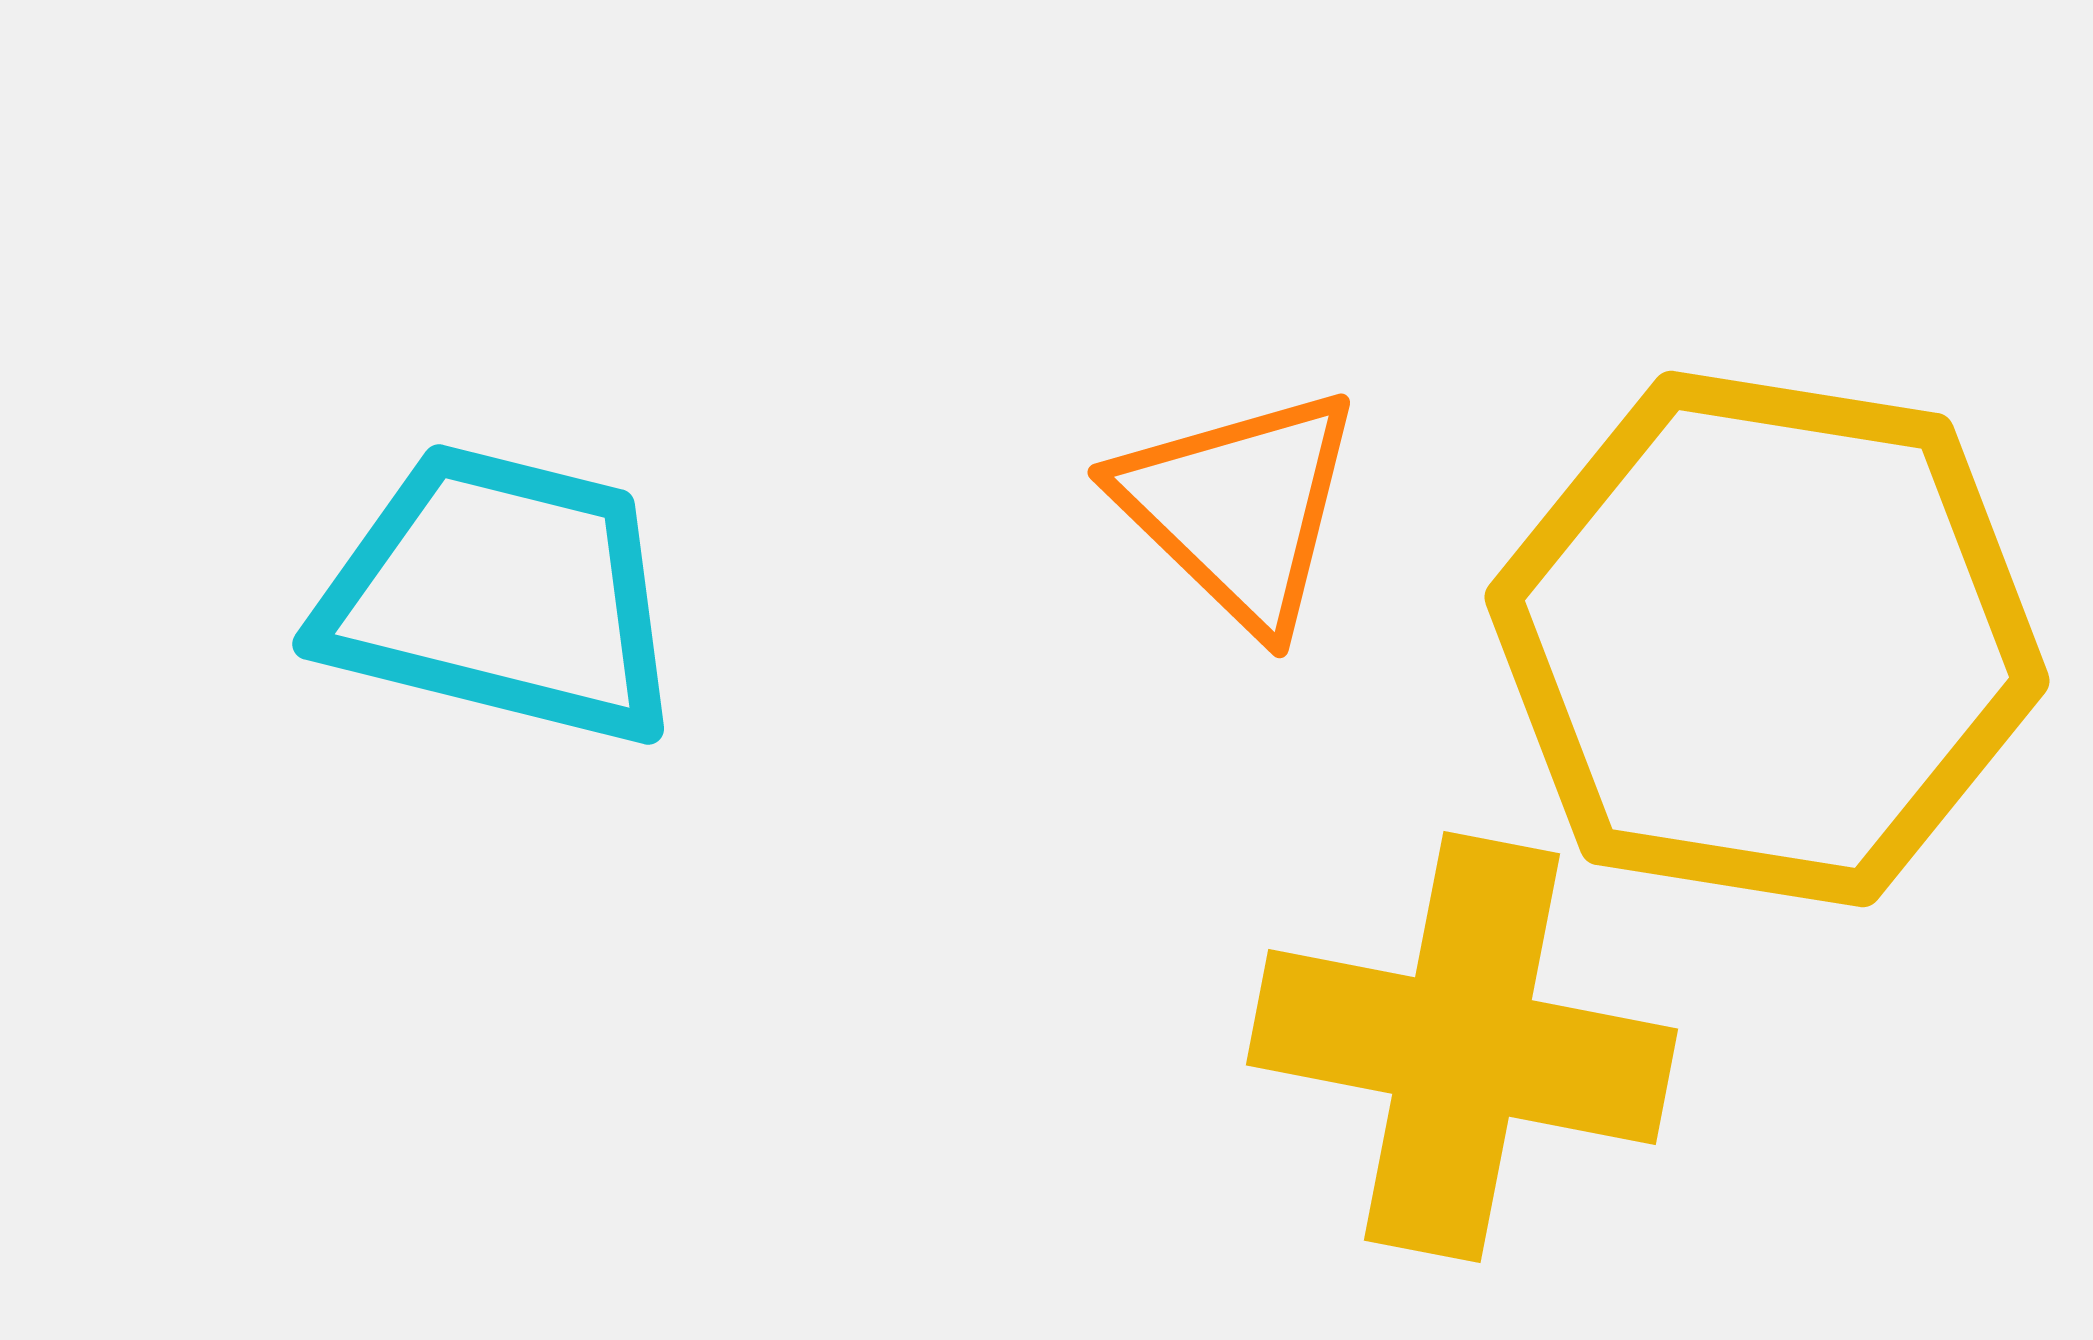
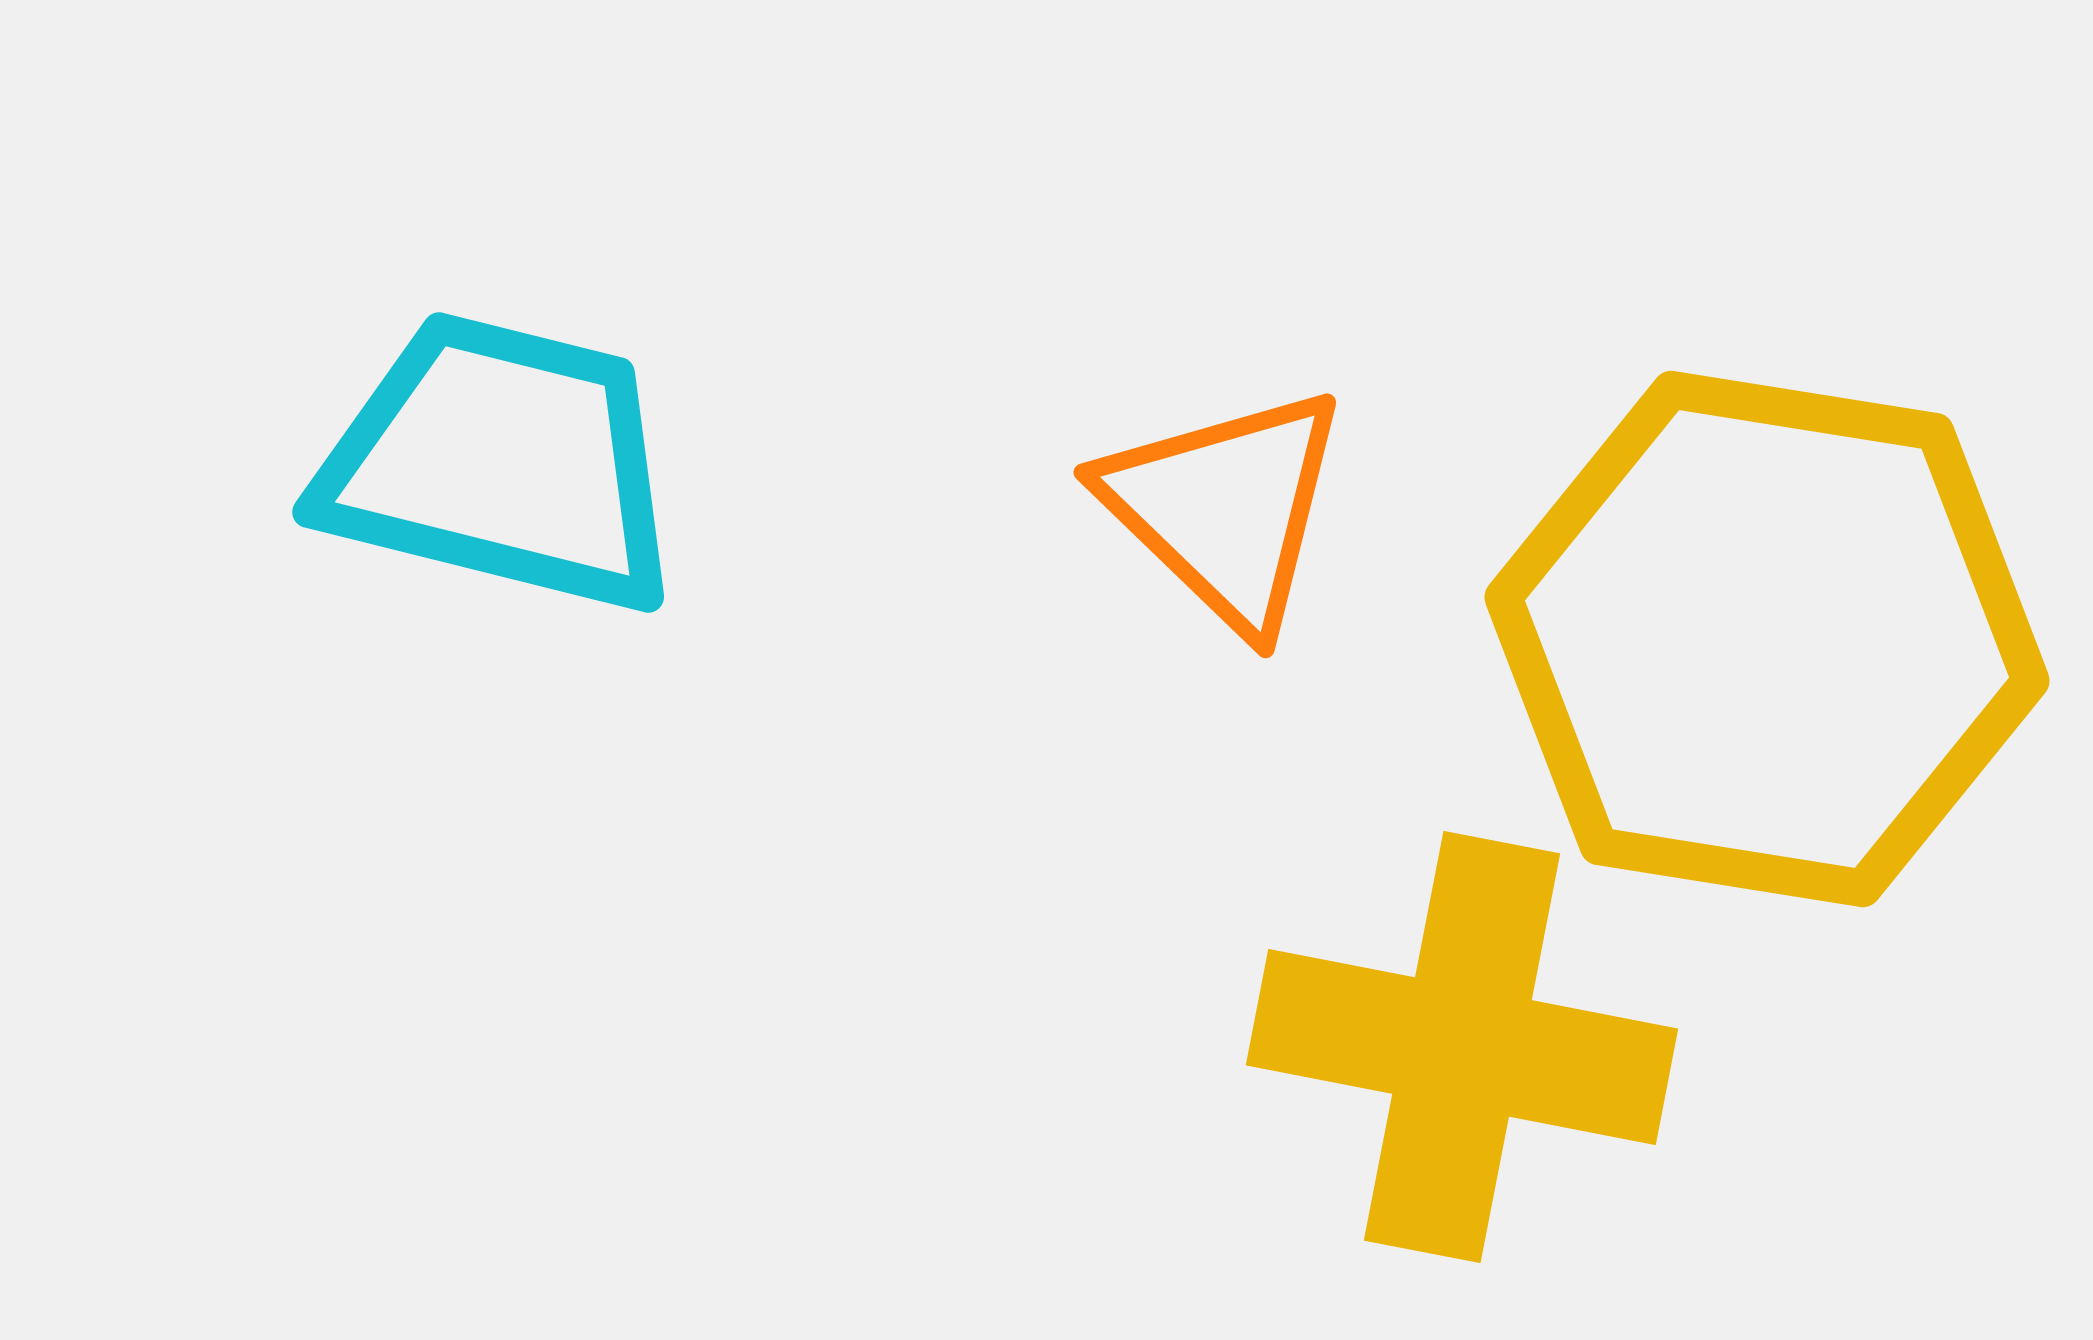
orange triangle: moved 14 px left
cyan trapezoid: moved 132 px up
